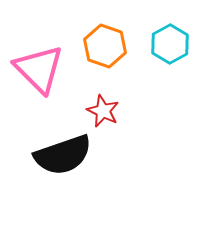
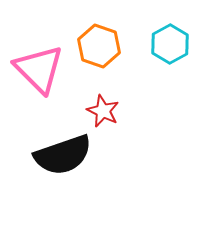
orange hexagon: moved 6 px left
